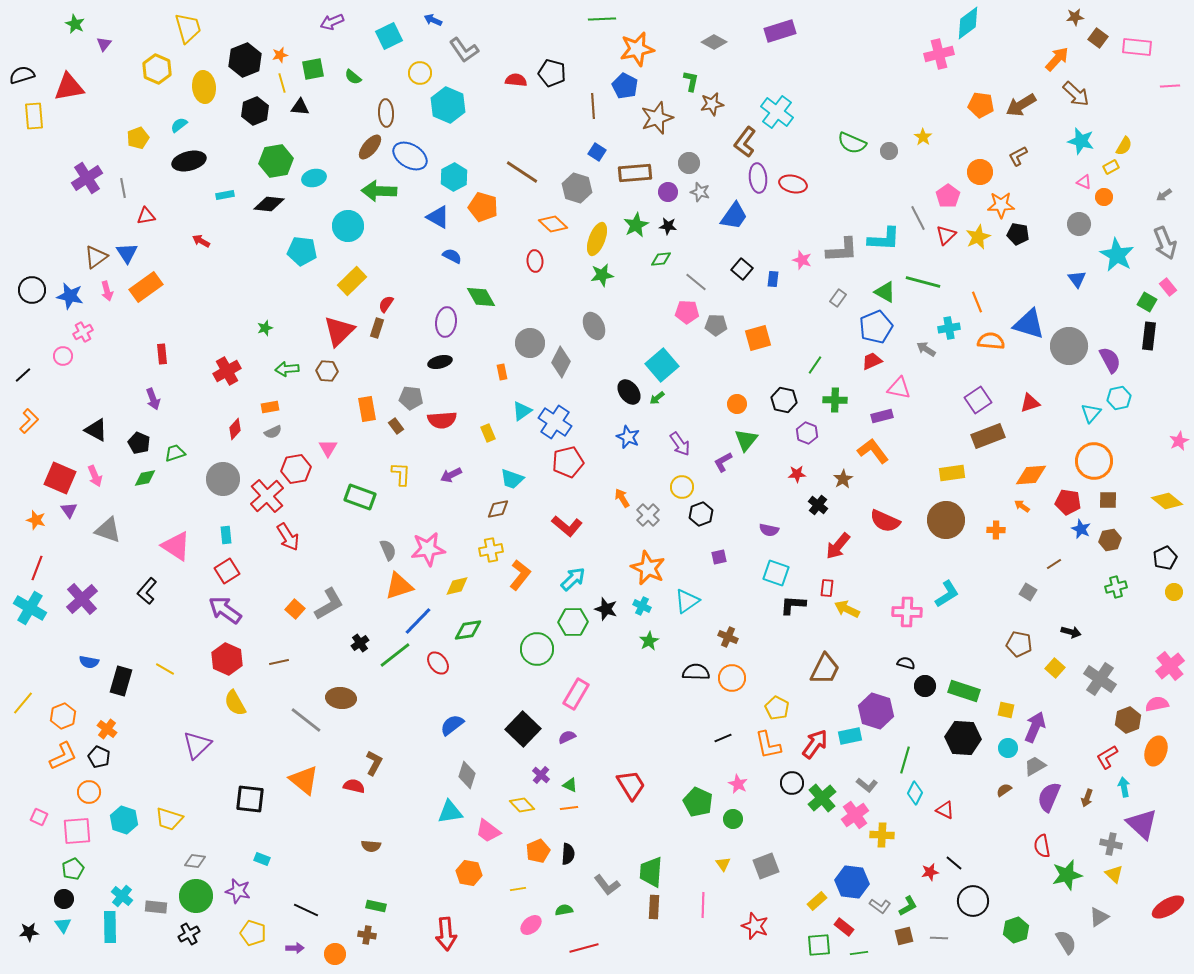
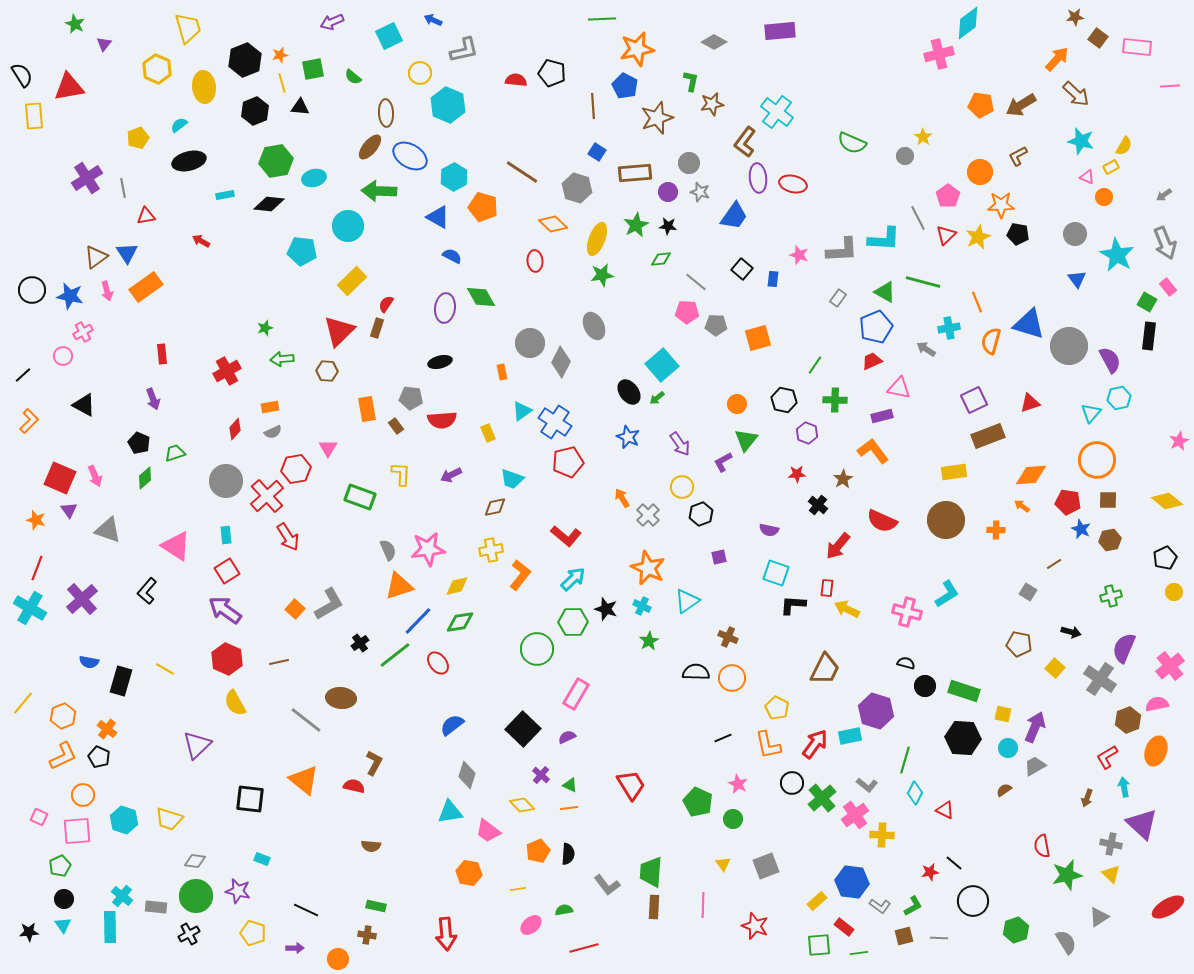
purple rectangle at (780, 31): rotated 12 degrees clockwise
gray L-shape at (464, 50): rotated 68 degrees counterclockwise
black semicircle at (22, 75): rotated 75 degrees clockwise
gray circle at (889, 151): moved 16 px right, 5 px down
pink triangle at (1084, 182): moved 3 px right, 5 px up
gray circle at (1079, 224): moved 4 px left, 10 px down
pink star at (802, 260): moved 3 px left, 5 px up
purple ellipse at (446, 322): moved 1 px left, 14 px up
orange semicircle at (991, 341): rotated 80 degrees counterclockwise
green arrow at (287, 369): moved 5 px left, 10 px up
purple square at (978, 400): moved 4 px left; rotated 8 degrees clockwise
black triangle at (96, 430): moved 12 px left, 25 px up
orange circle at (1094, 461): moved 3 px right, 1 px up
yellow rectangle at (952, 473): moved 2 px right, 1 px up
green diamond at (145, 478): rotated 30 degrees counterclockwise
gray circle at (223, 479): moved 3 px right, 2 px down
brown diamond at (498, 509): moved 3 px left, 2 px up
red semicircle at (885, 521): moved 3 px left
red L-shape at (567, 526): moved 1 px left, 10 px down
green cross at (1116, 587): moved 5 px left, 9 px down
pink cross at (907, 612): rotated 12 degrees clockwise
green diamond at (468, 630): moved 8 px left, 8 px up
yellow square at (1006, 710): moved 3 px left, 4 px down
orange circle at (89, 792): moved 6 px left, 3 px down
purple semicircle at (1049, 797): moved 75 px right, 149 px up
green pentagon at (73, 869): moved 13 px left, 3 px up
yellow triangle at (1114, 874): moved 3 px left
green L-shape at (908, 906): moved 5 px right
orange circle at (335, 954): moved 3 px right, 5 px down
